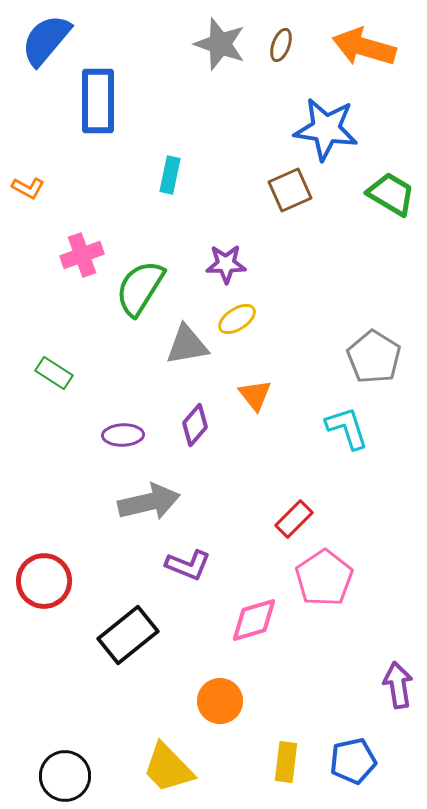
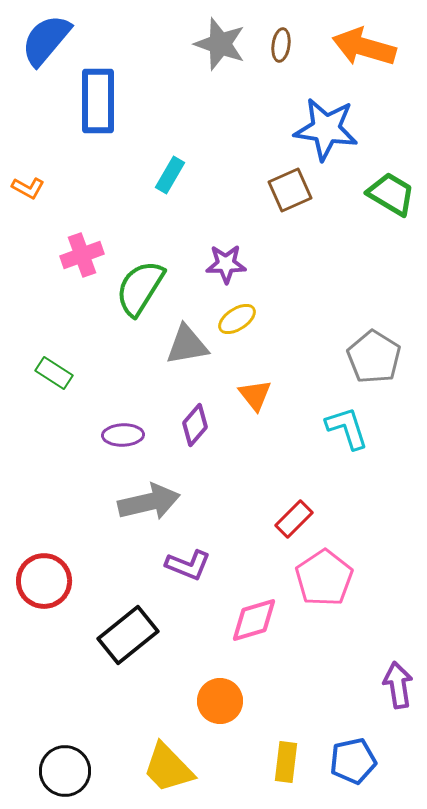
brown ellipse: rotated 12 degrees counterclockwise
cyan rectangle: rotated 18 degrees clockwise
black circle: moved 5 px up
